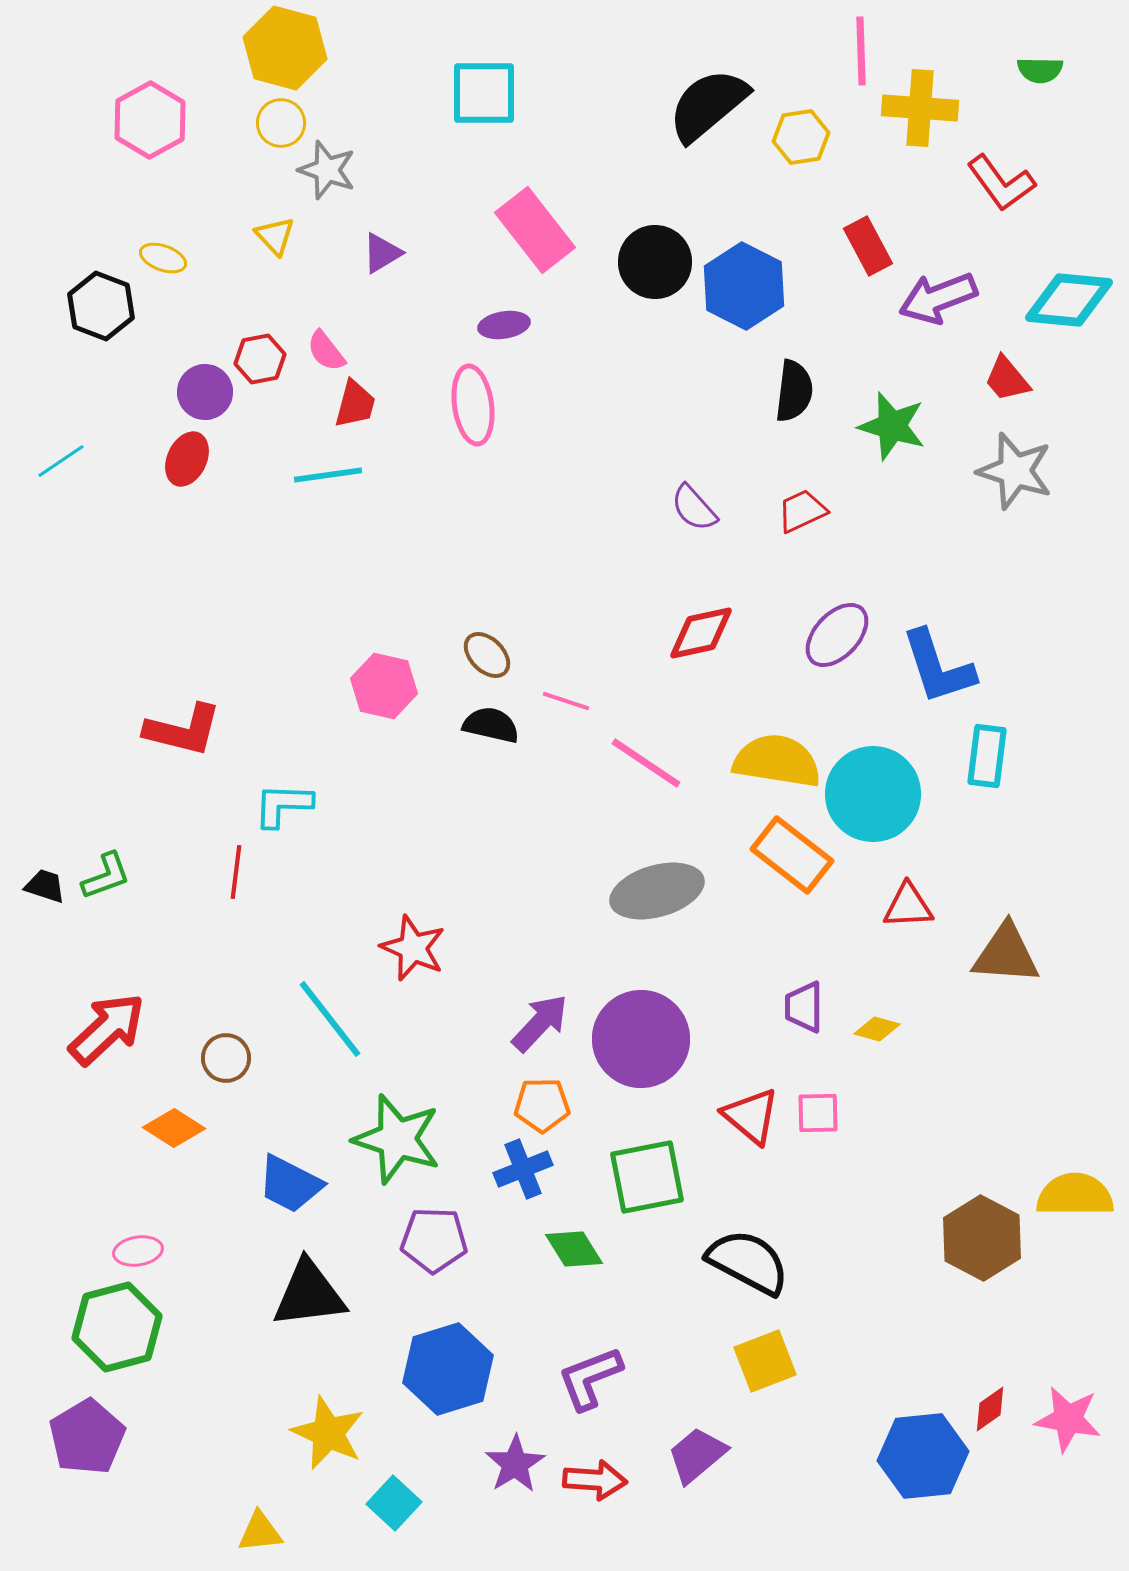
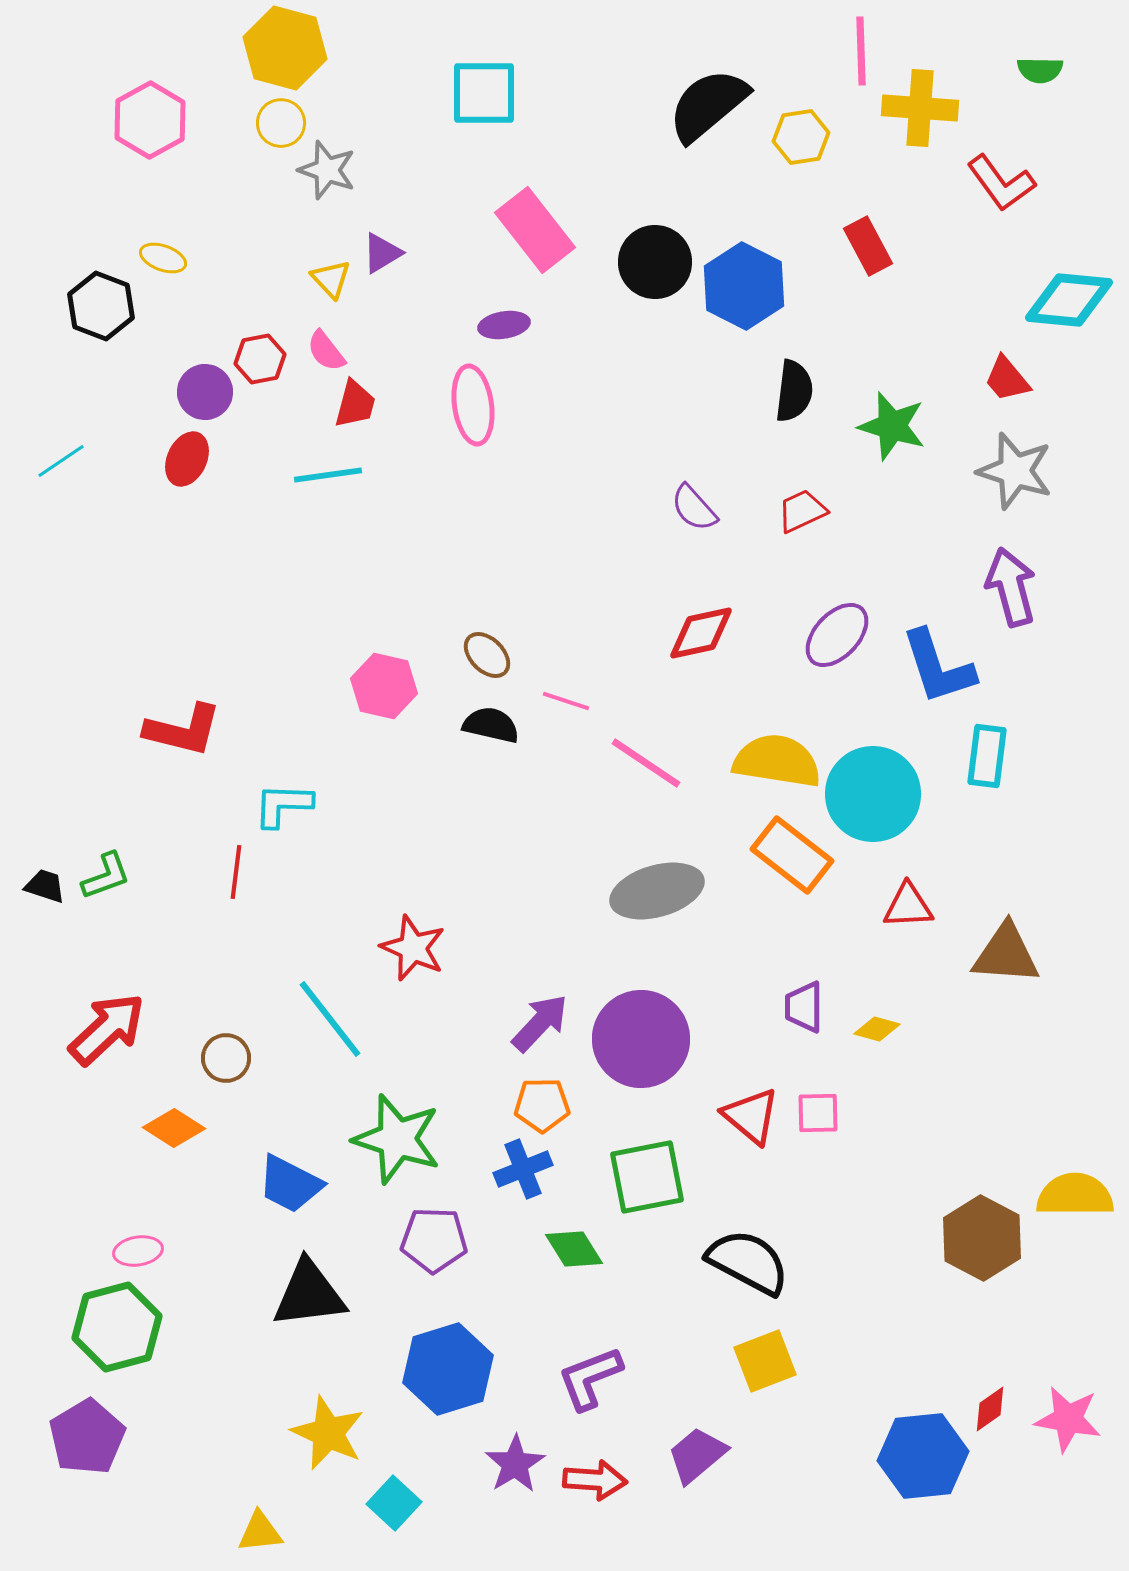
yellow triangle at (275, 236): moved 56 px right, 43 px down
purple arrow at (938, 298): moved 73 px right, 289 px down; rotated 96 degrees clockwise
